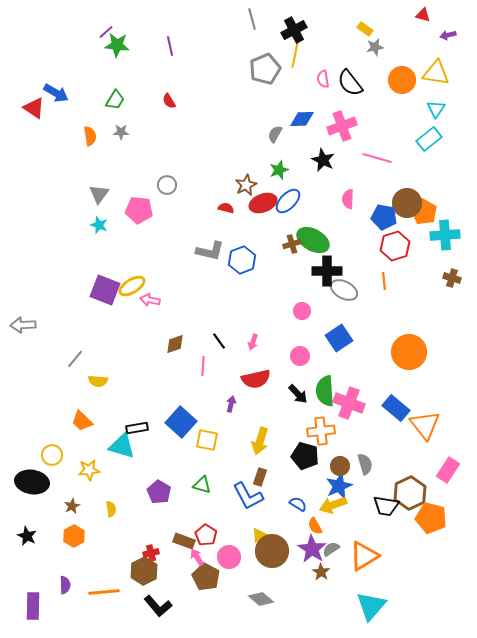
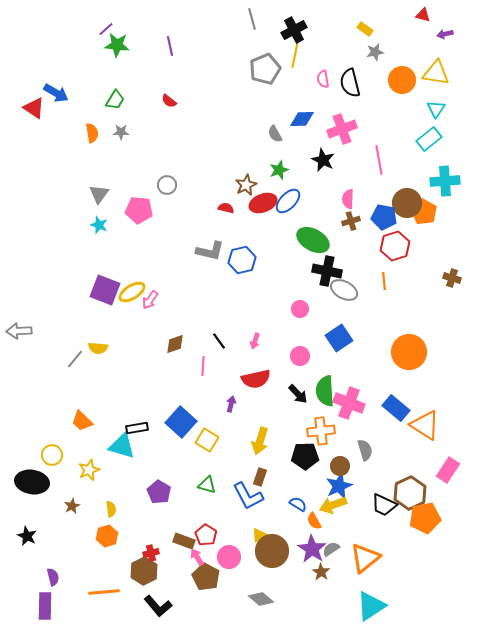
purple line at (106, 32): moved 3 px up
purple arrow at (448, 35): moved 3 px left, 1 px up
gray star at (375, 47): moved 5 px down
black semicircle at (350, 83): rotated 24 degrees clockwise
red semicircle at (169, 101): rotated 21 degrees counterclockwise
pink cross at (342, 126): moved 3 px down
gray semicircle at (275, 134): rotated 60 degrees counterclockwise
orange semicircle at (90, 136): moved 2 px right, 3 px up
pink line at (377, 158): moved 2 px right, 2 px down; rotated 64 degrees clockwise
cyan cross at (445, 235): moved 54 px up
brown cross at (292, 244): moved 59 px right, 23 px up
blue hexagon at (242, 260): rotated 8 degrees clockwise
black cross at (327, 271): rotated 12 degrees clockwise
yellow ellipse at (132, 286): moved 6 px down
pink arrow at (150, 300): rotated 66 degrees counterclockwise
pink circle at (302, 311): moved 2 px left, 2 px up
gray arrow at (23, 325): moved 4 px left, 6 px down
pink arrow at (253, 342): moved 2 px right, 1 px up
yellow semicircle at (98, 381): moved 33 px up
orange triangle at (425, 425): rotated 20 degrees counterclockwise
yellow square at (207, 440): rotated 20 degrees clockwise
black pentagon at (305, 456): rotated 16 degrees counterclockwise
gray semicircle at (365, 464): moved 14 px up
yellow star at (89, 470): rotated 15 degrees counterclockwise
green triangle at (202, 485): moved 5 px right
black trapezoid at (386, 506): moved 2 px left, 1 px up; rotated 16 degrees clockwise
orange pentagon at (431, 518): moved 6 px left; rotated 24 degrees counterclockwise
orange semicircle at (315, 526): moved 1 px left, 5 px up
orange hexagon at (74, 536): moved 33 px right; rotated 10 degrees clockwise
orange triangle at (364, 556): moved 1 px right, 2 px down; rotated 8 degrees counterclockwise
purple semicircle at (65, 585): moved 12 px left, 8 px up; rotated 12 degrees counterclockwise
purple rectangle at (33, 606): moved 12 px right
cyan triangle at (371, 606): rotated 16 degrees clockwise
